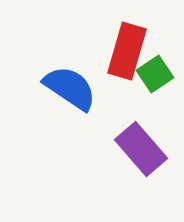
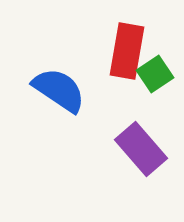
red rectangle: rotated 6 degrees counterclockwise
blue semicircle: moved 11 px left, 2 px down
